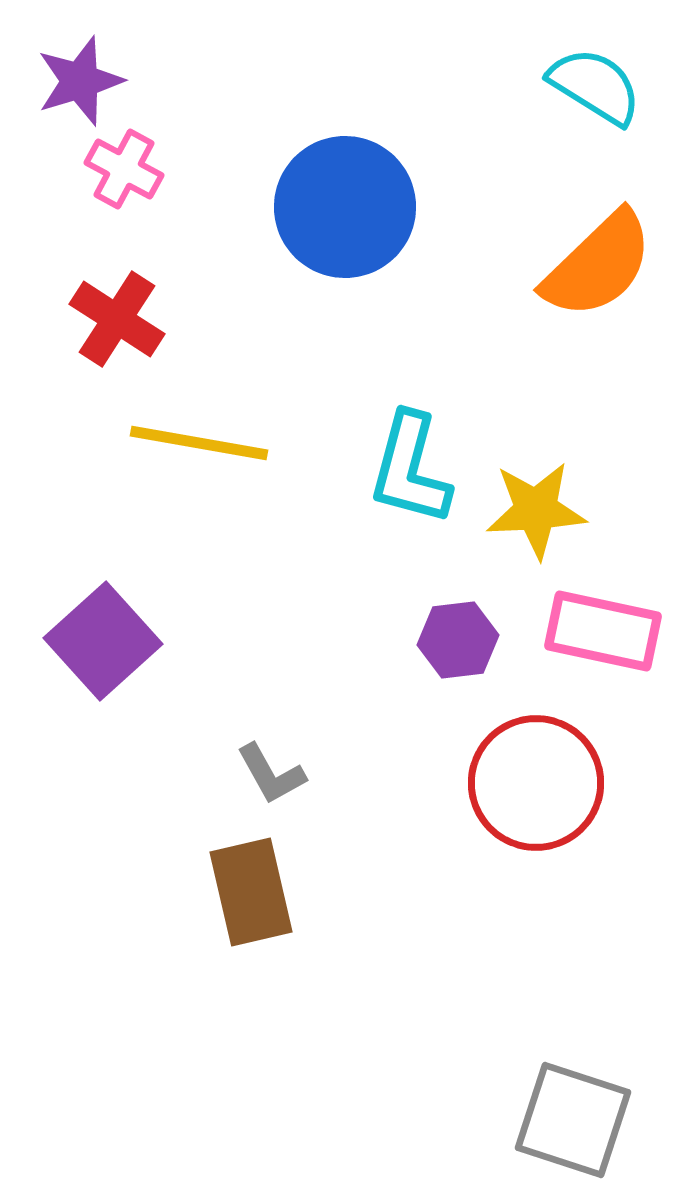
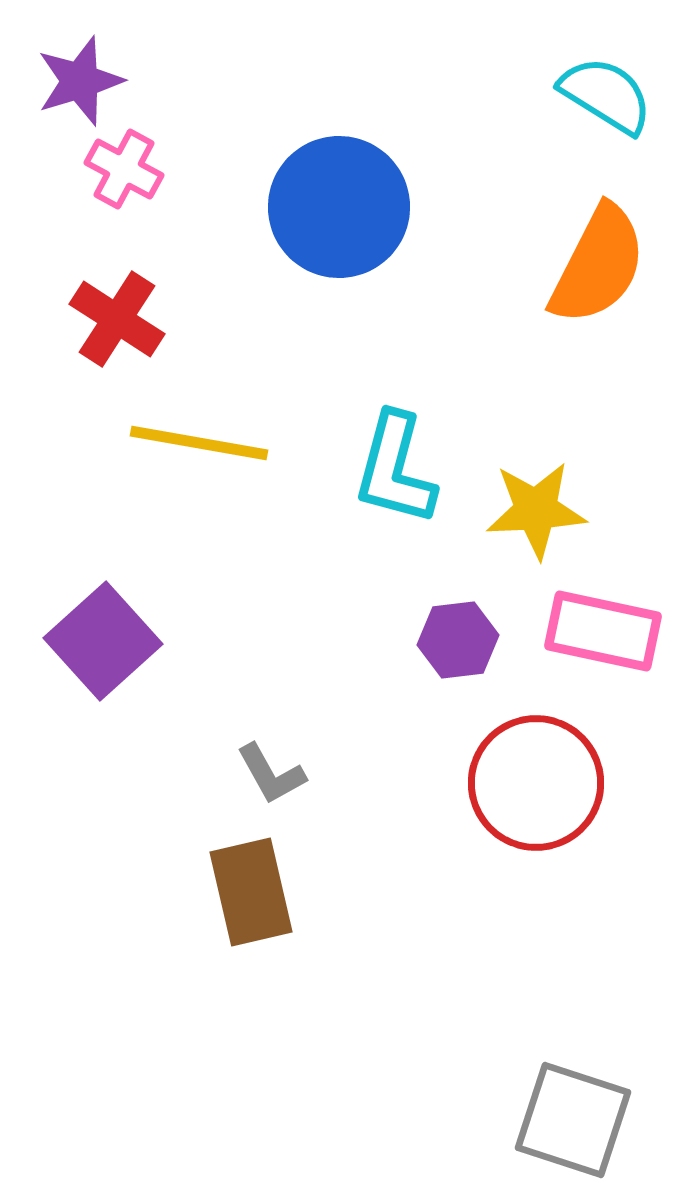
cyan semicircle: moved 11 px right, 9 px down
blue circle: moved 6 px left
orange semicircle: rotated 19 degrees counterclockwise
cyan L-shape: moved 15 px left
